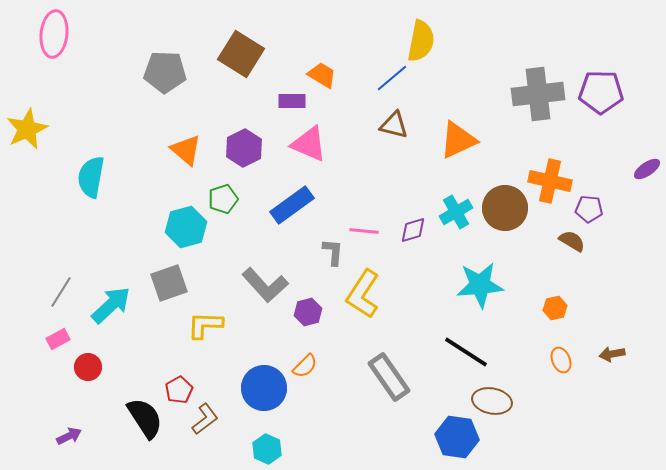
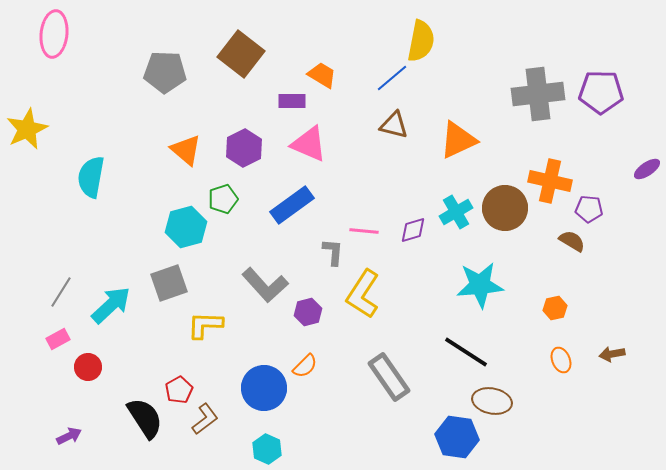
brown square at (241, 54): rotated 6 degrees clockwise
